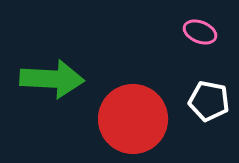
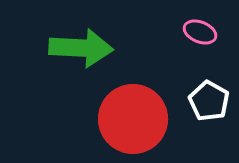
green arrow: moved 29 px right, 31 px up
white pentagon: rotated 18 degrees clockwise
